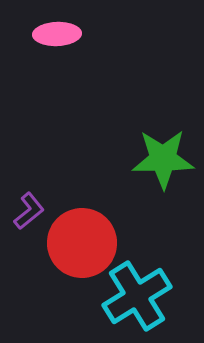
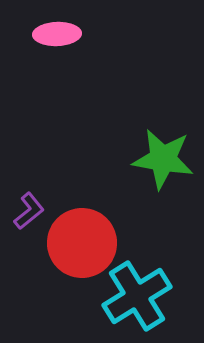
green star: rotated 10 degrees clockwise
